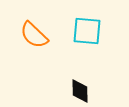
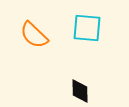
cyan square: moved 3 px up
